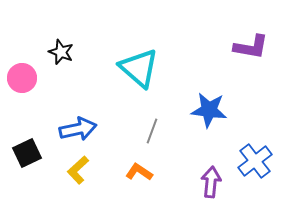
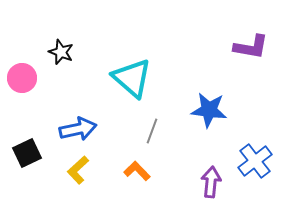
cyan triangle: moved 7 px left, 10 px down
orange L-shape: moved 2 px left, 1 px up; rotated 12 degrees clockwise
